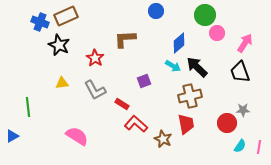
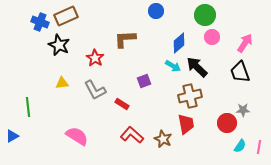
pink circle: moved 5 px left, 4 px down
red L-shape: moved 4 px left, 11 px down
